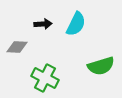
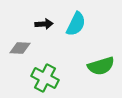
black arrow: moved 1 px right
gray diamond: moved 3 px right, 1 px down
